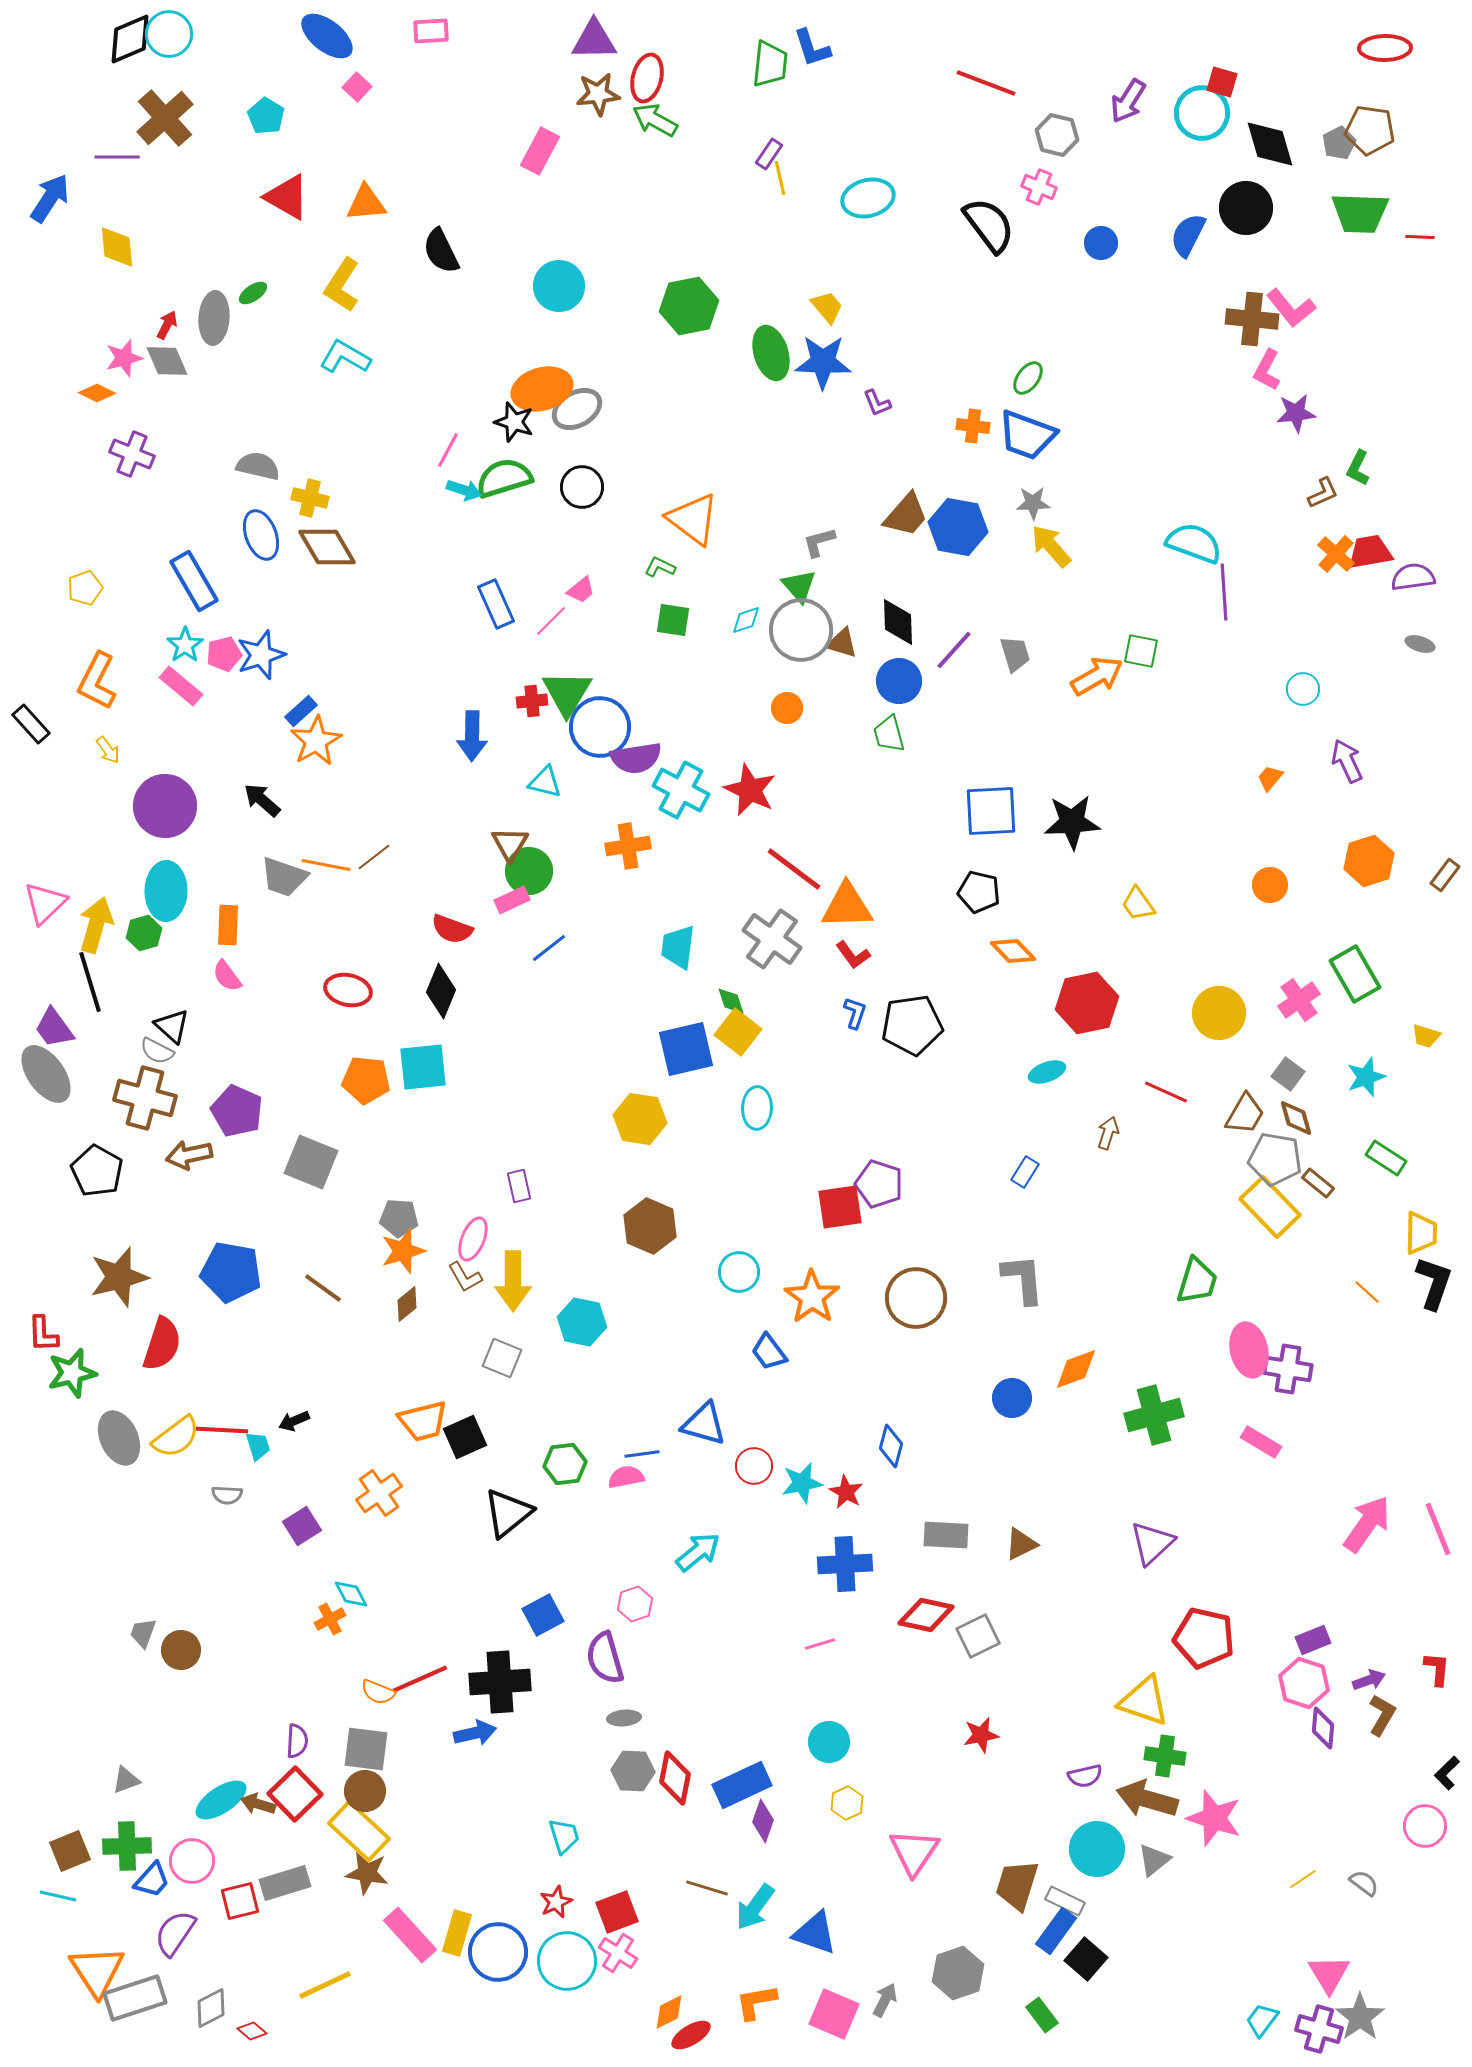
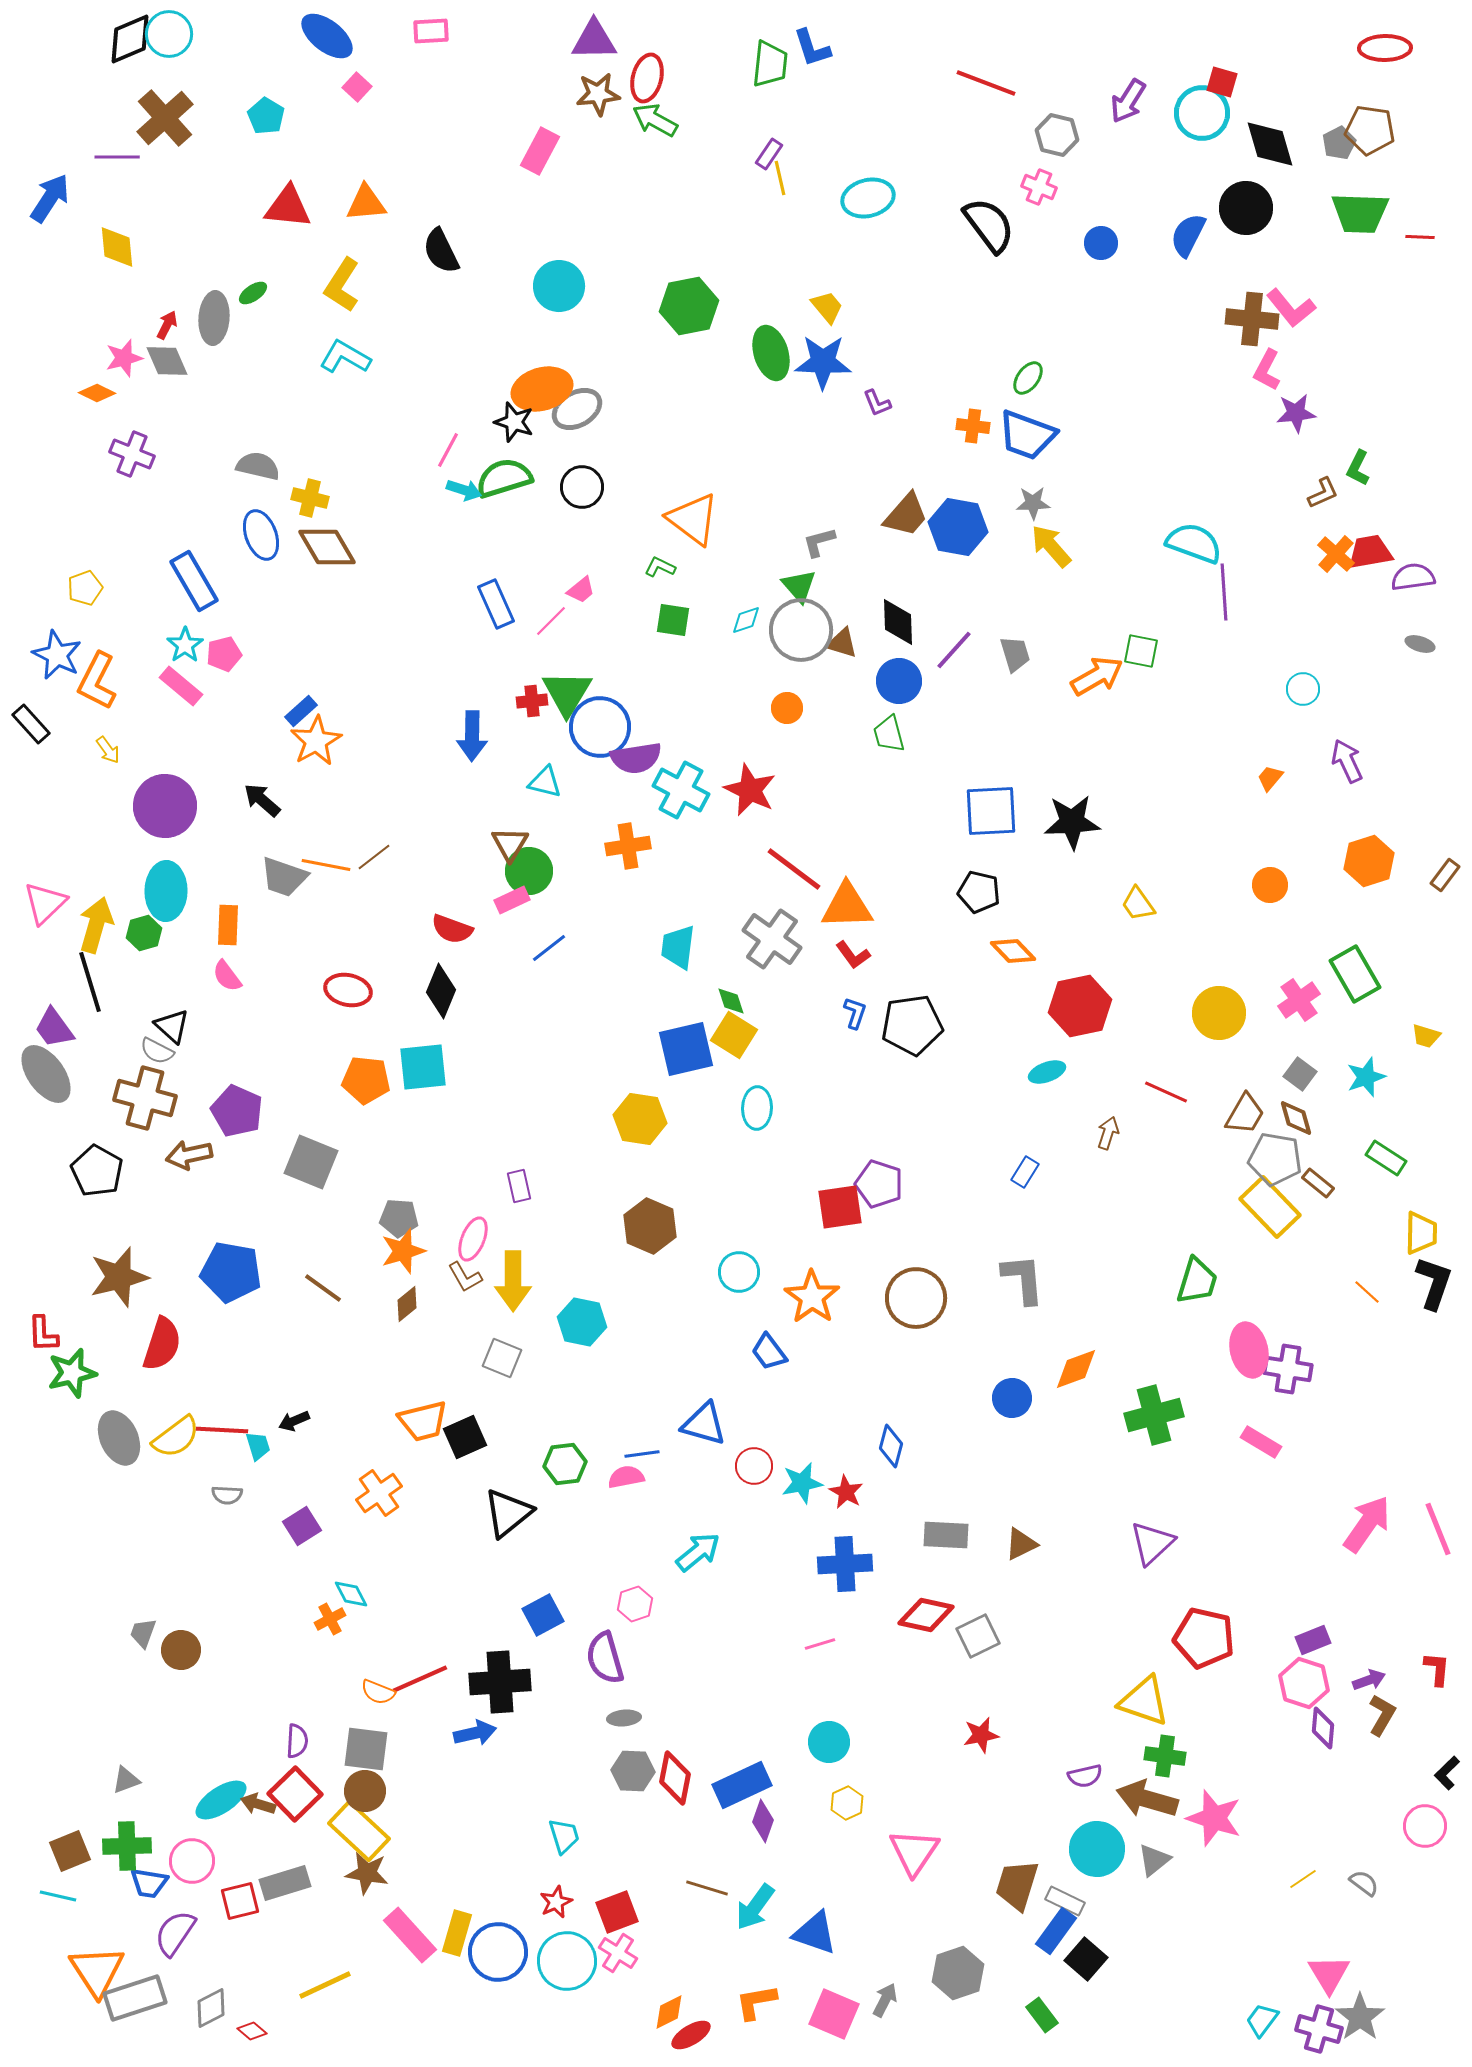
red triangle at (287, 197): moved 1 px right, 10 px down; rotated 24 degrees counterclockwise
blue star at (261, 655): moved 204 px left; rotated 27 degrees counterclockwise
red hexagon at (1087, 1003): moved 7 px left, 3 px down
yellow square at (738, 1032): moved 4 px left, 3 px down; rotated 6 degrees counterclockwise
gray square at (1288, 1074): moved 12 px right
blue trapezoid at (152, 1880): moved 3 px left, 3 px down; rotated 57 degrees clockwise
